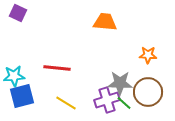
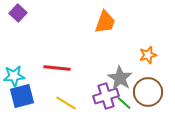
purple square: rotated 18 degrees clockwise
orange trapezoid: rotated 105 degrees clockwise
orange star: rotated 18 degrees counterclockwise
gray star: moved 5 px up; rotated 30 degrees clockwise
purple cross: moved 1 px left, 4 px up
